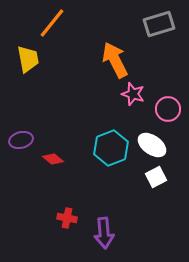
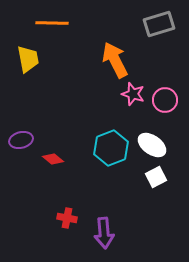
orange line: rotated 52 degrees clockwise
pink circle: moved 3 px left, 9 px up
